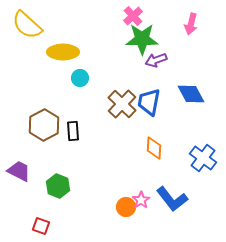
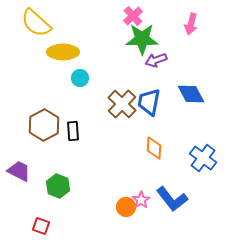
yellow semicircle: moved 9 px right, 2 px up
